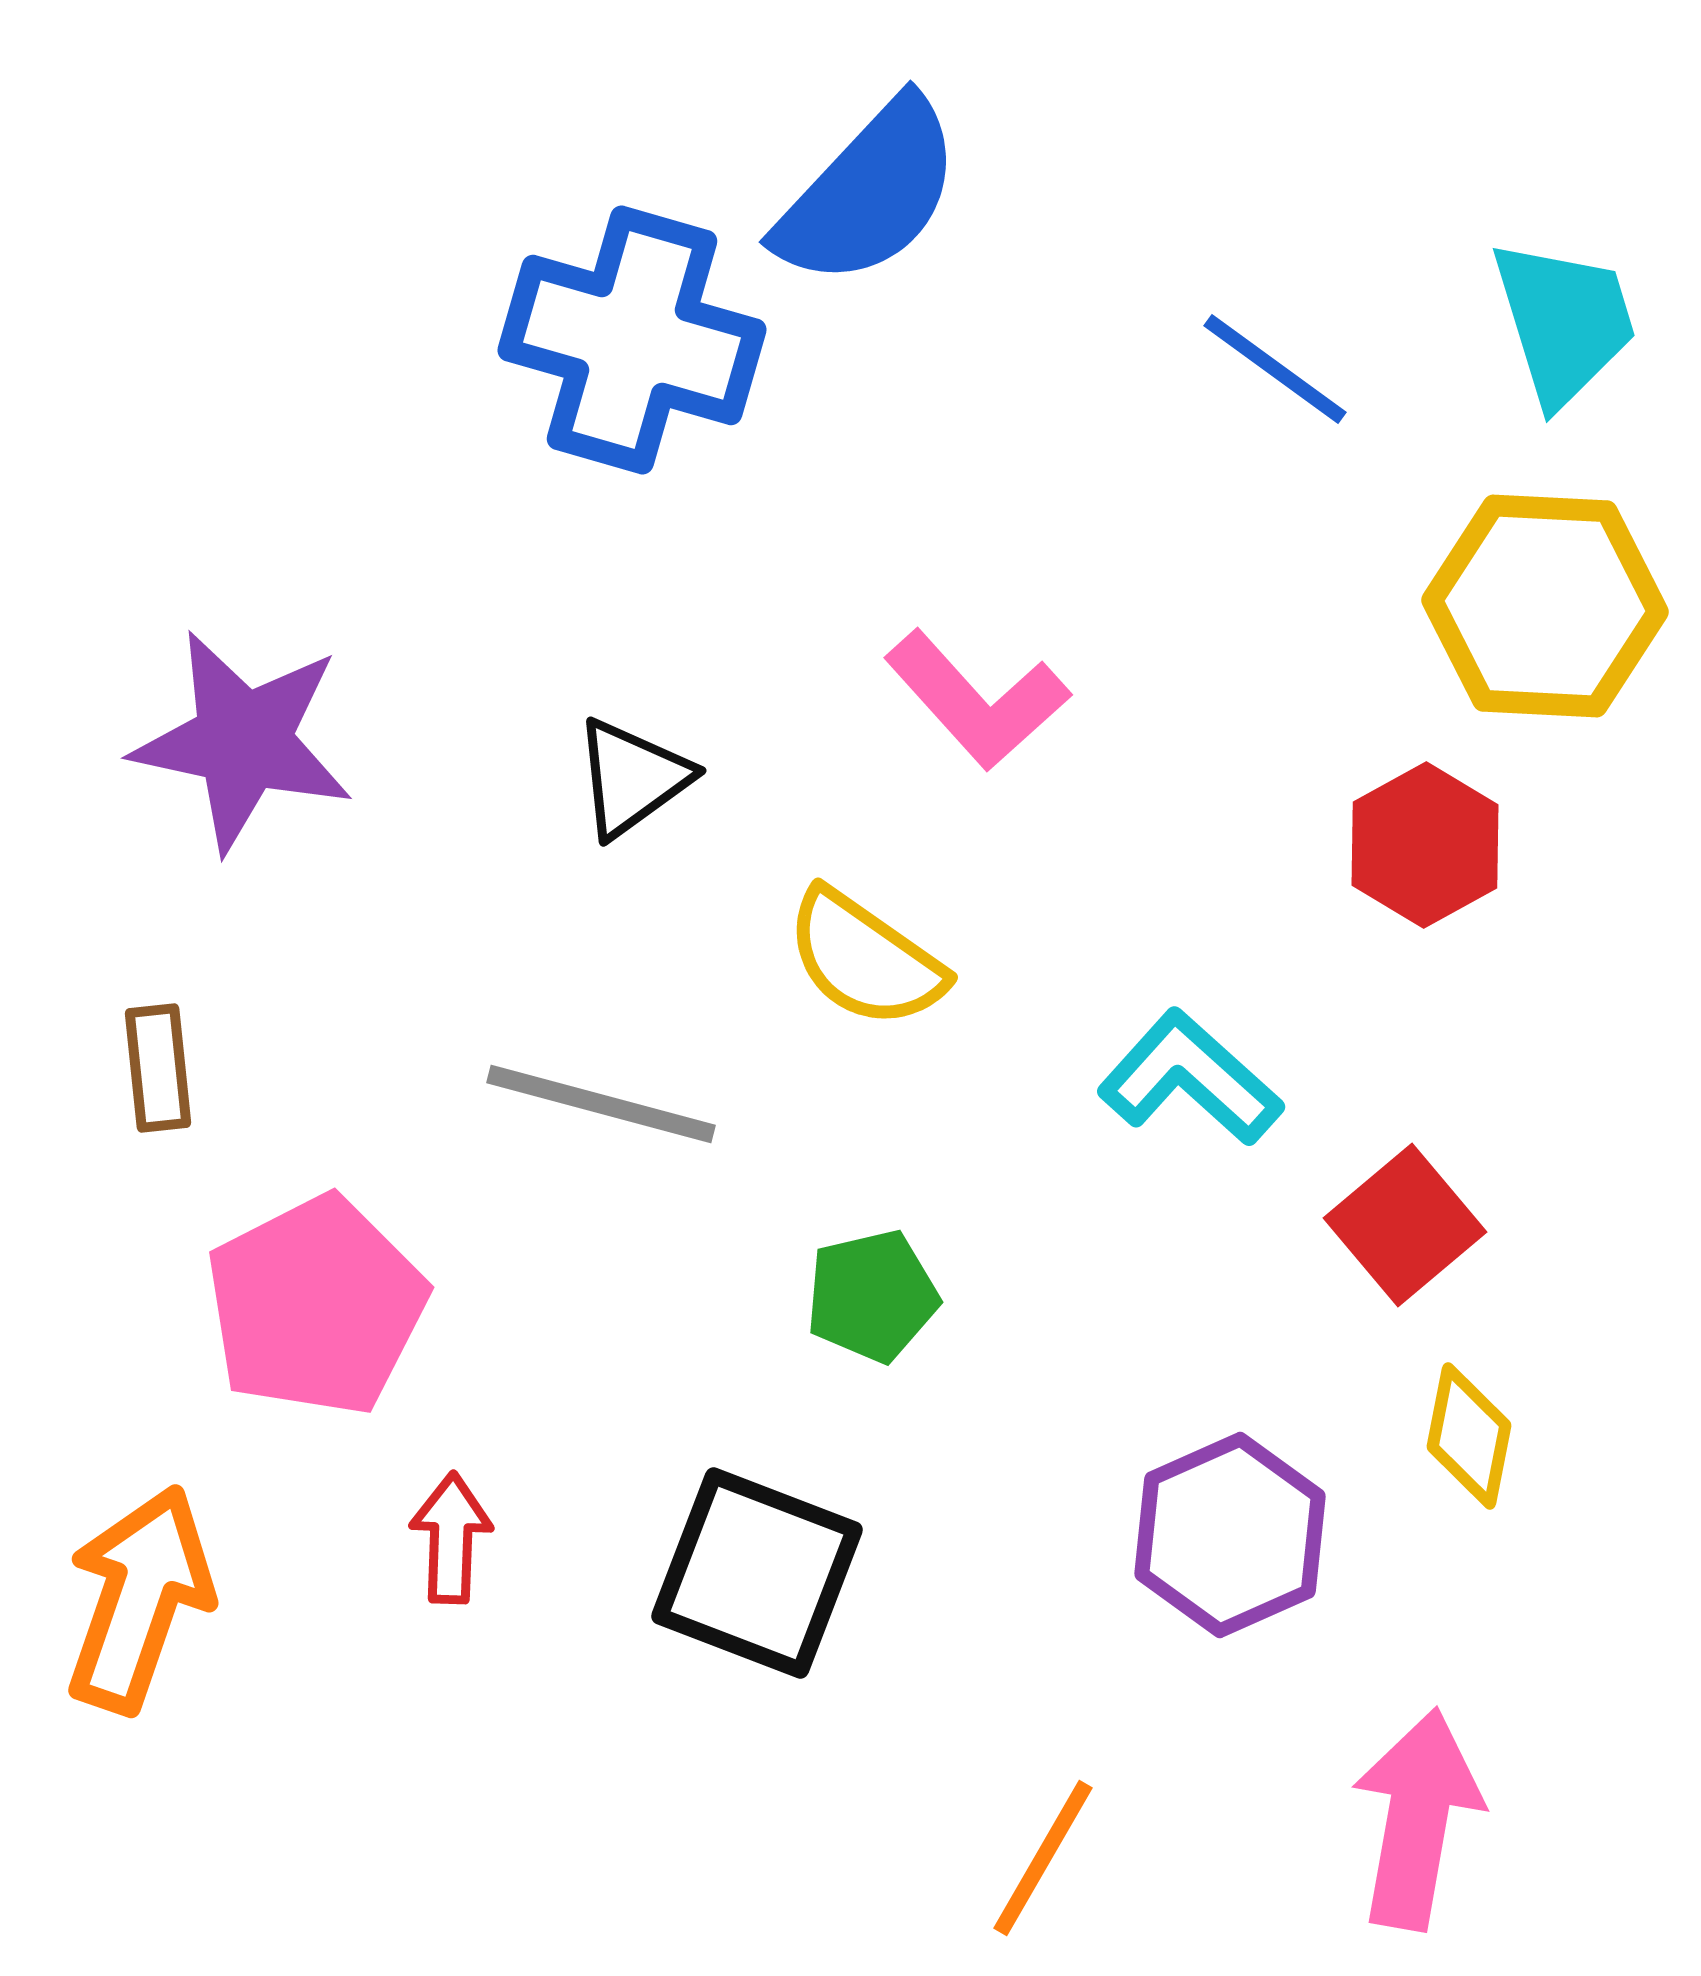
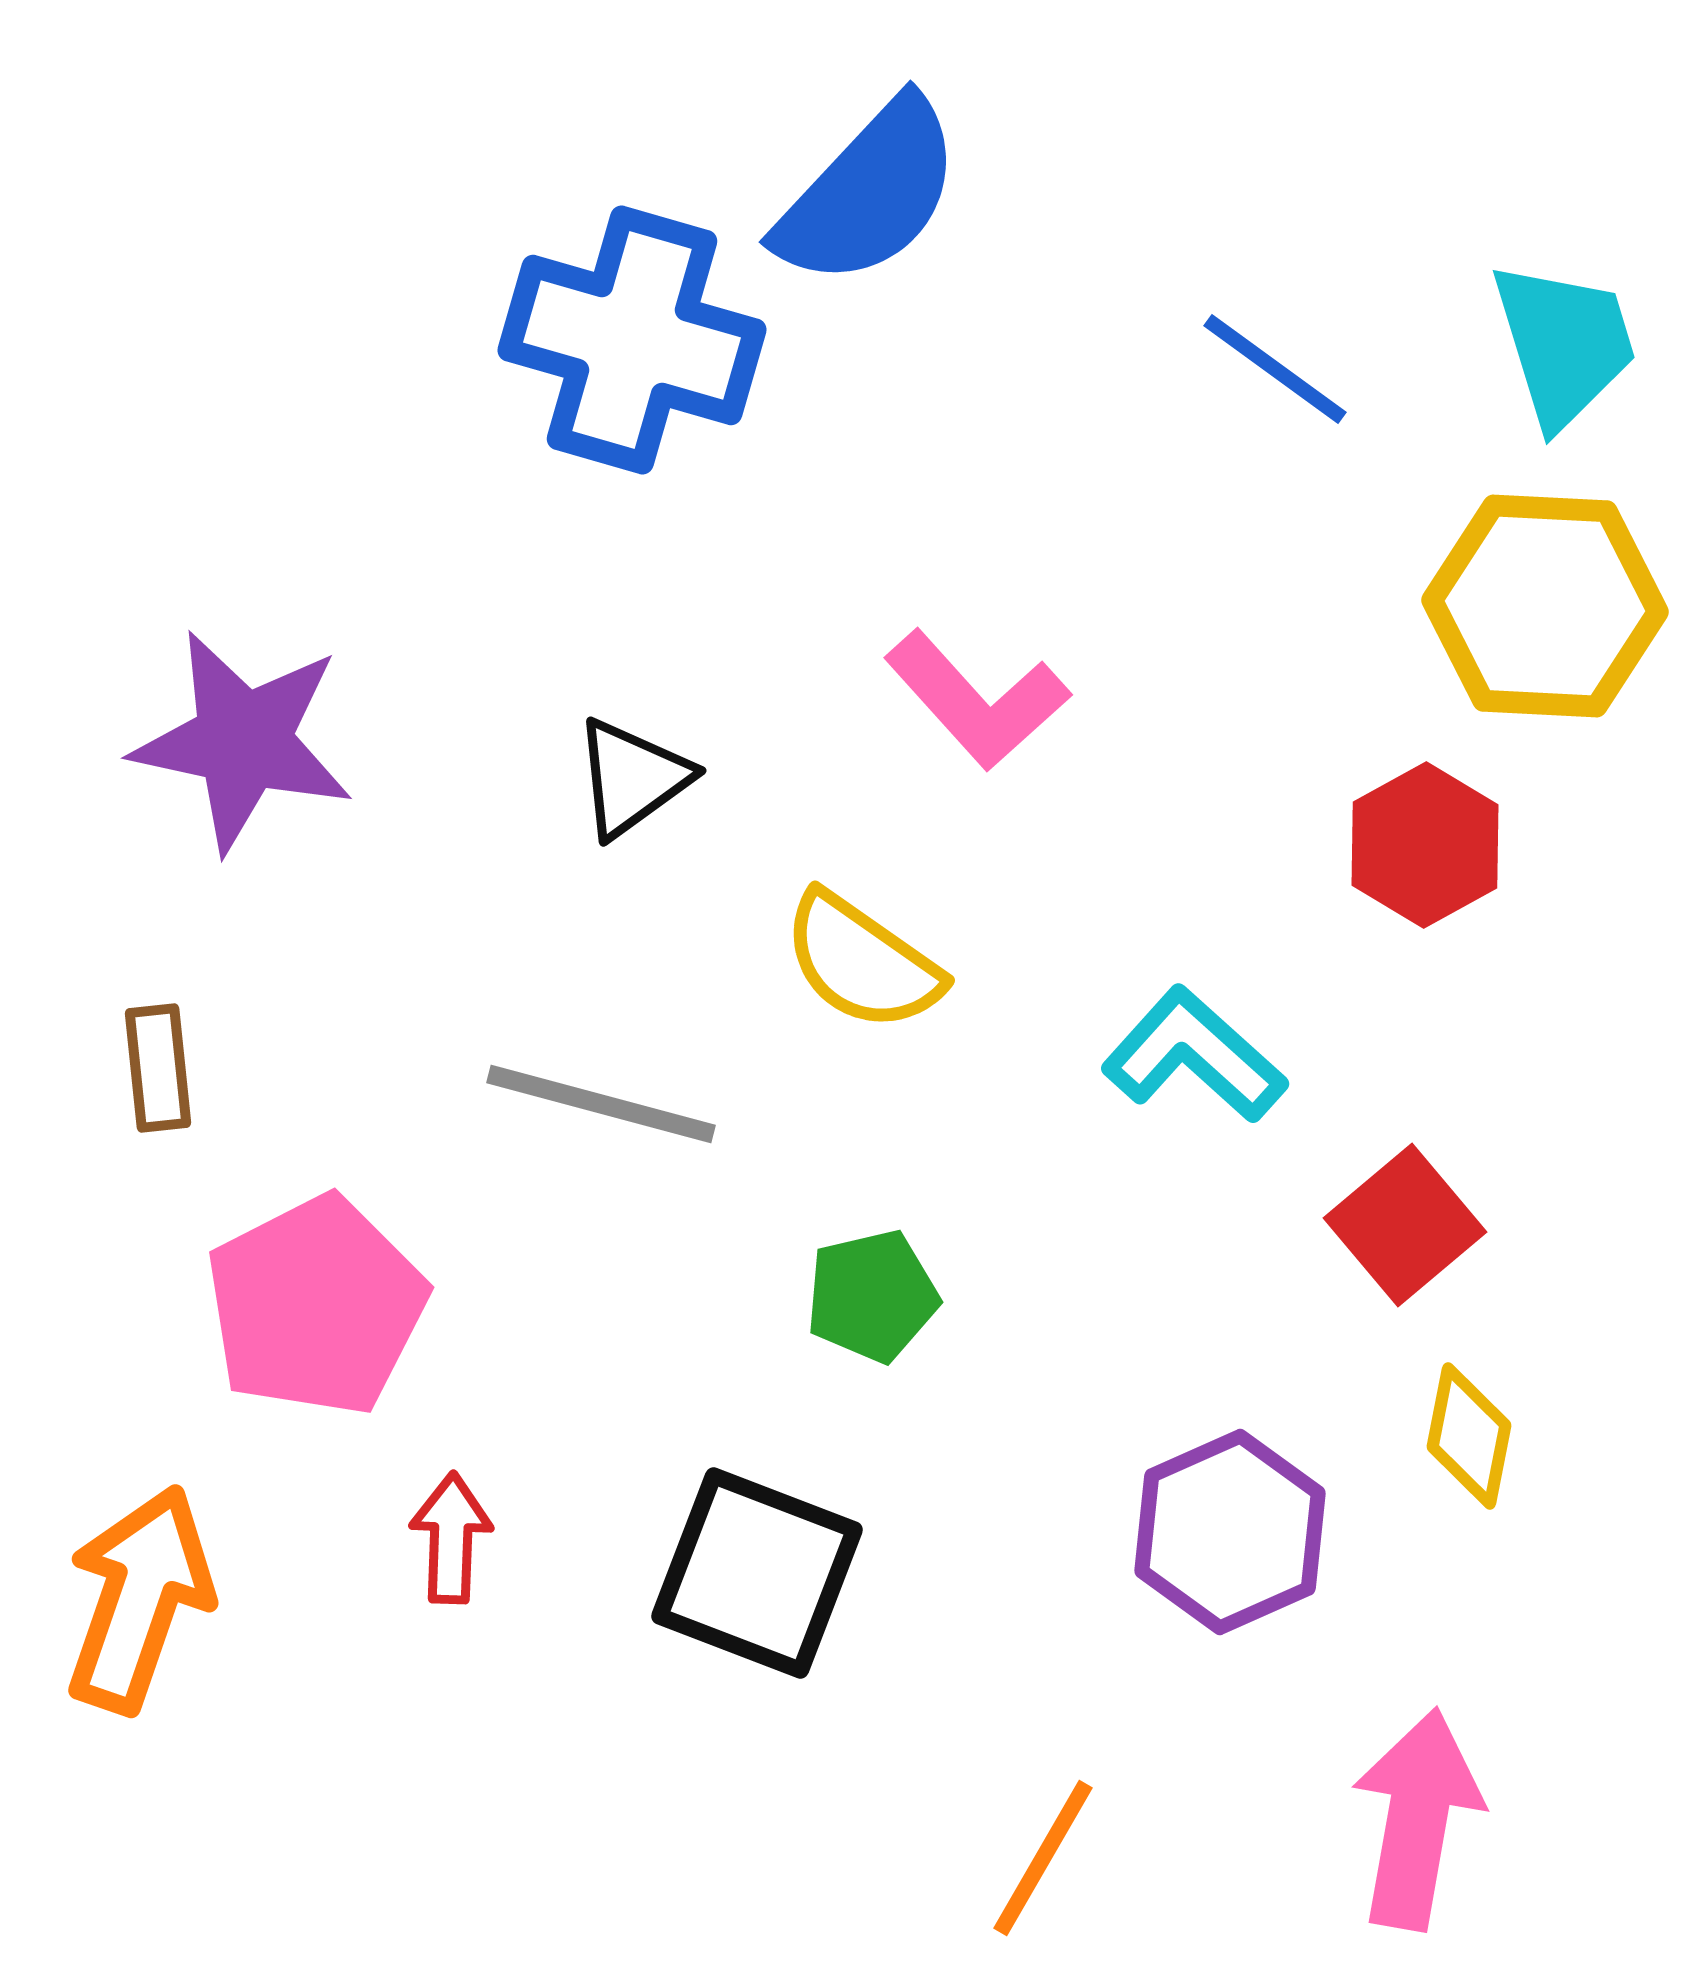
cyan trapezoid: moved 22 px down
yellow semicircle: moved 3 px left, 3 px down
cyan L-shape: moved 4 px right, 23 px up
purple hexagon: moved 3 px up
